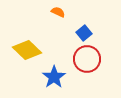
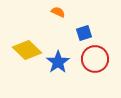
blue square: rotated 21 degrees clockwise
red circle: moved 8 px right
blue star: moved 4 px right, 15 px up
